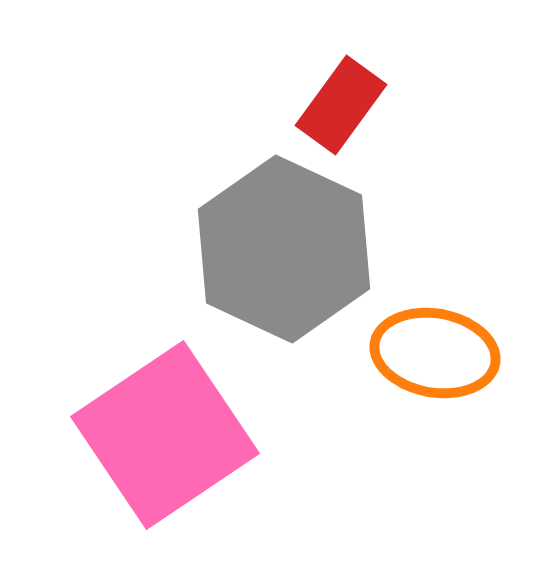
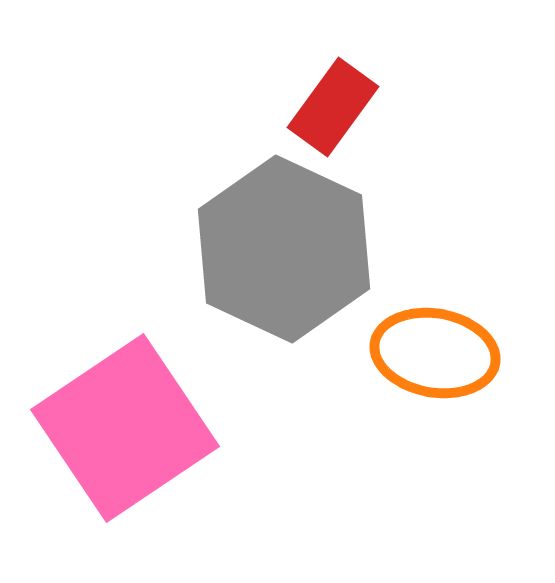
red rectangle: moved 8 px left, 2 px down
pink square: moved 40 px left, 7 px up
